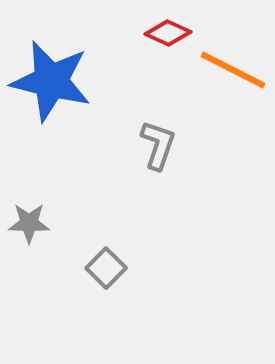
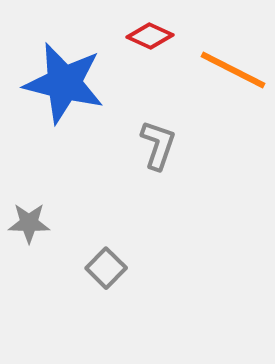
red diamond: moved 18 px left, 3 px down
blue star: moved 13 px right, 2 px down
